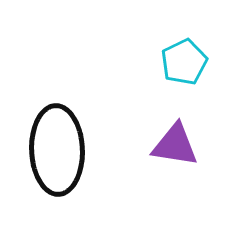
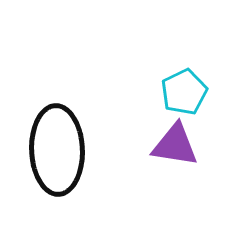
cyan pentagon: moved 30 px down
